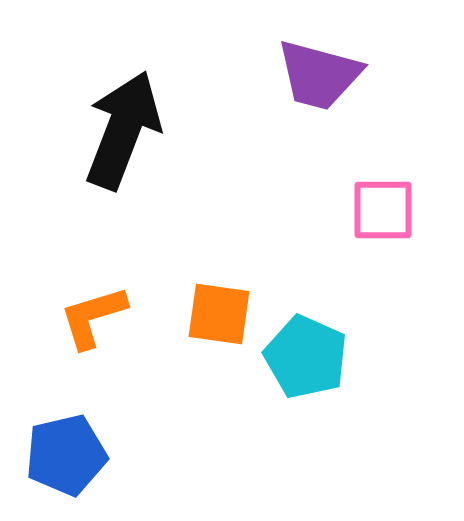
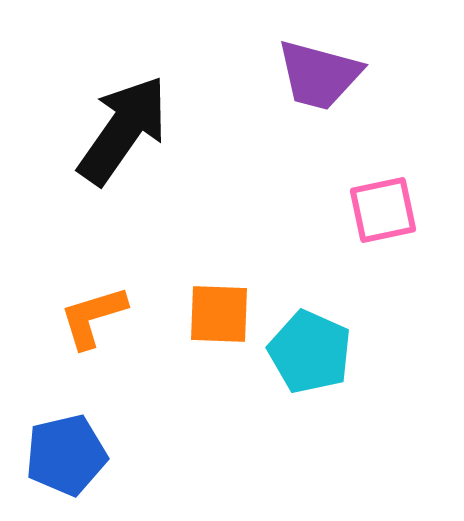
black arrow: rotated 14 degrees clockwise
pink square: rotated 12 degrees counterclockwise
orange square: rotated 6 degrees counterclockwise
cyan pentagon: moved 4 px right, 5 px up
